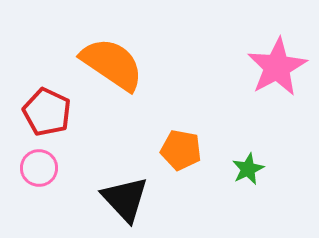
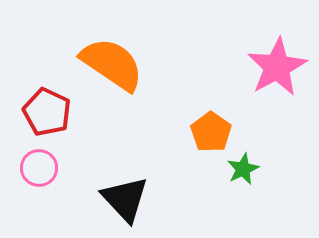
orange pentagon: moved 30 px right, 18 px up; rotated 24 degrees clockwise
green star: moved 5 px left
